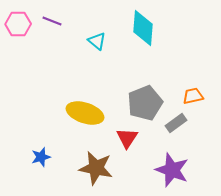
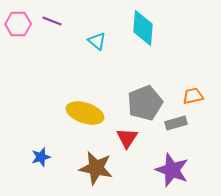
gray rectangle: rotated 20 degrees clockwise
